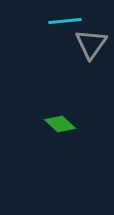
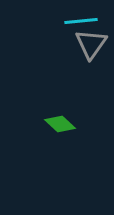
cyan line: moved 16 px right
